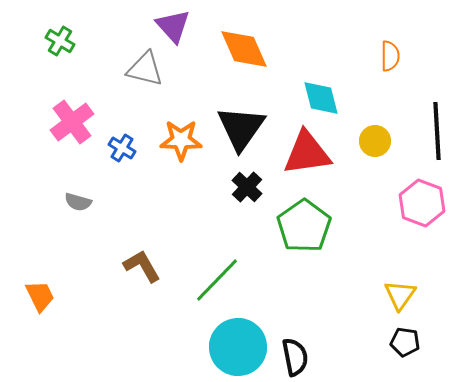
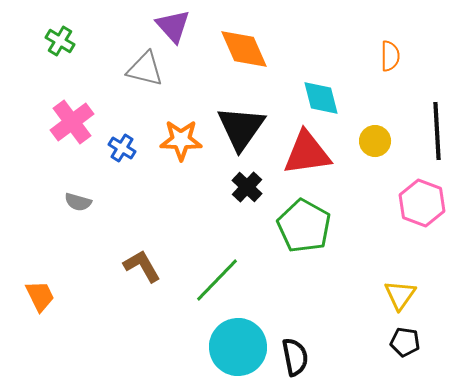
green pentagon: rotated 8 degrees counterclockwise
